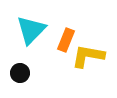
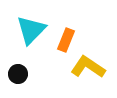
yellow L-shape: moved 11 px down; rotated 24 degrees clockwise
black circle: moved 2 px left, 1 px down
